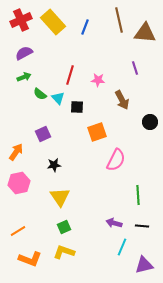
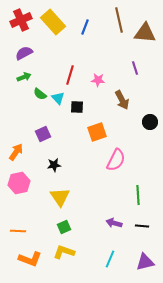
orange line: rotated 35 degrees clockwise
cyan line: moved 12 px left, 12 px down
purple triangle: moved 1 px right, 3 px up
